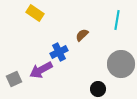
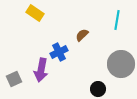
purple arrow: rotated 50 degrees counterclockwise
